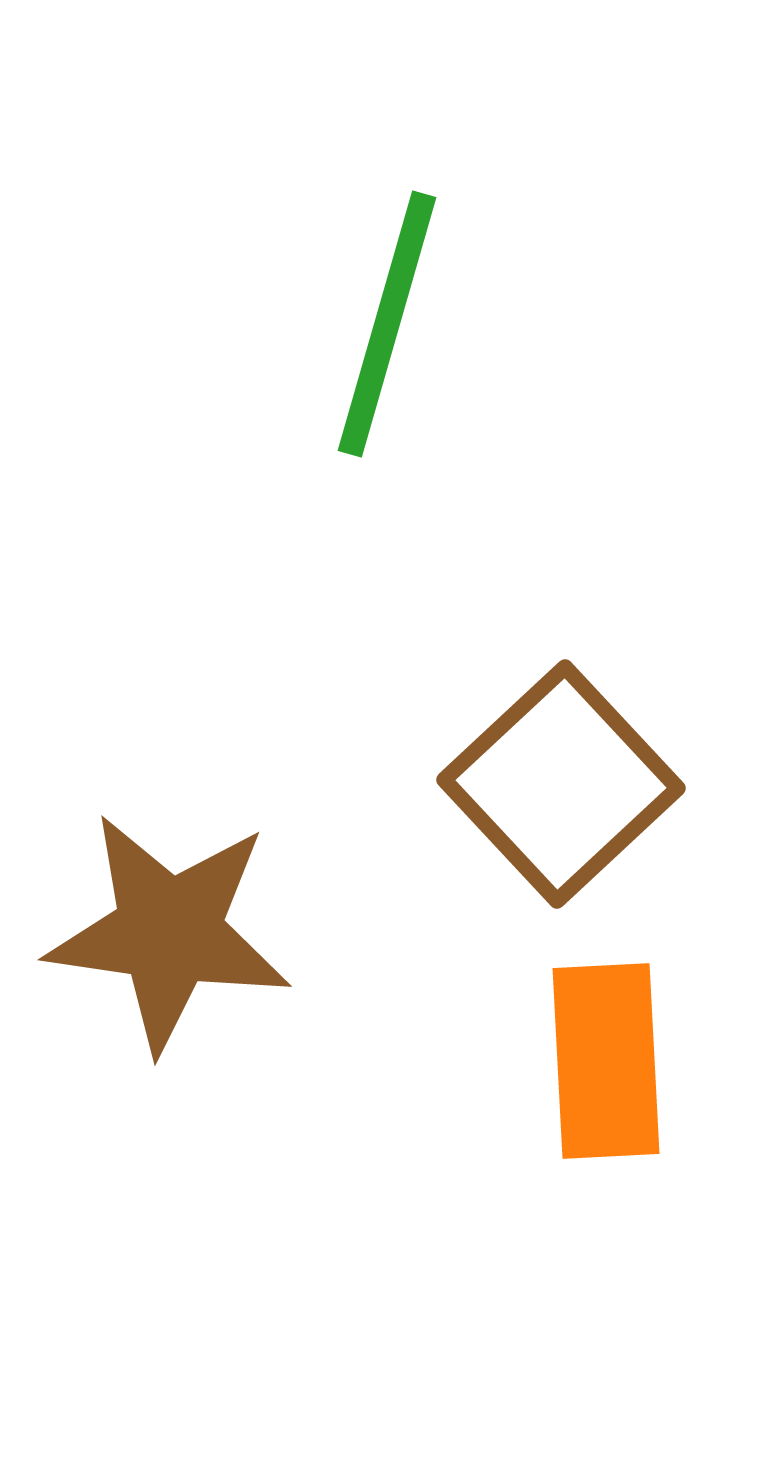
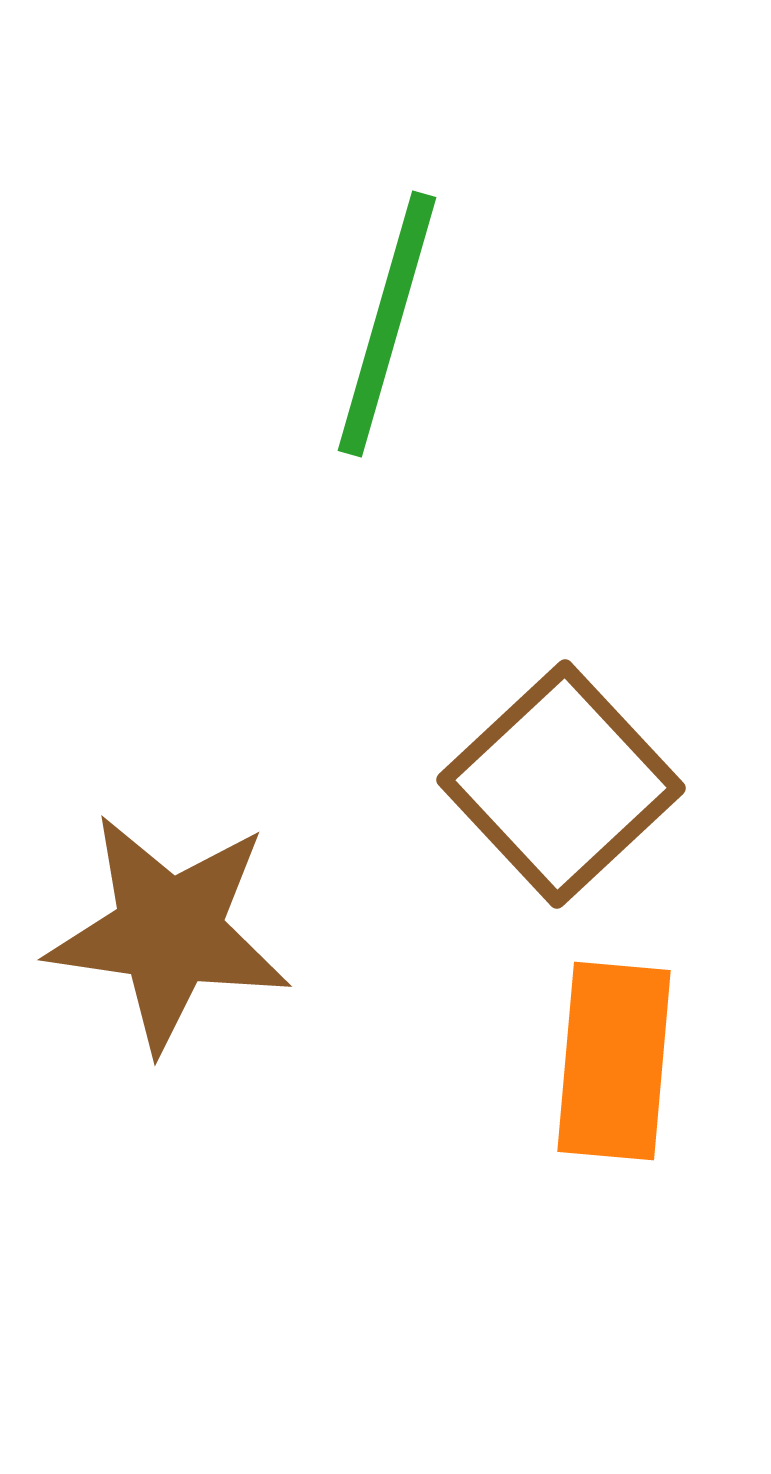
orange rectangle: moved 8 px right; rotated 8 degrees clockwise
